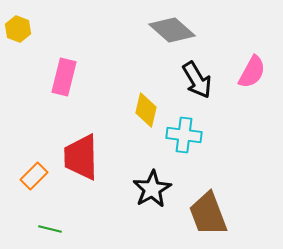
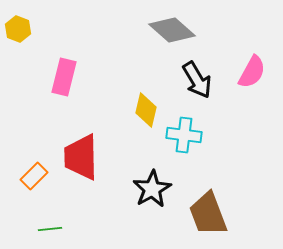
green line: rotated 20 degrees counterclockwise
